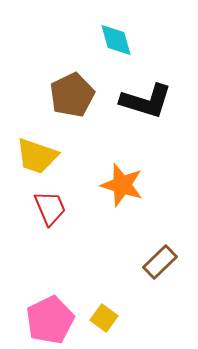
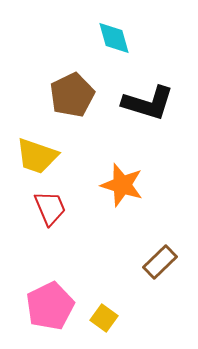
cyan diamond: moved 2 px left, 2 px up
black L-shape: moved 2 px right, 2 px down
pink pentagon: moved 14 px up
